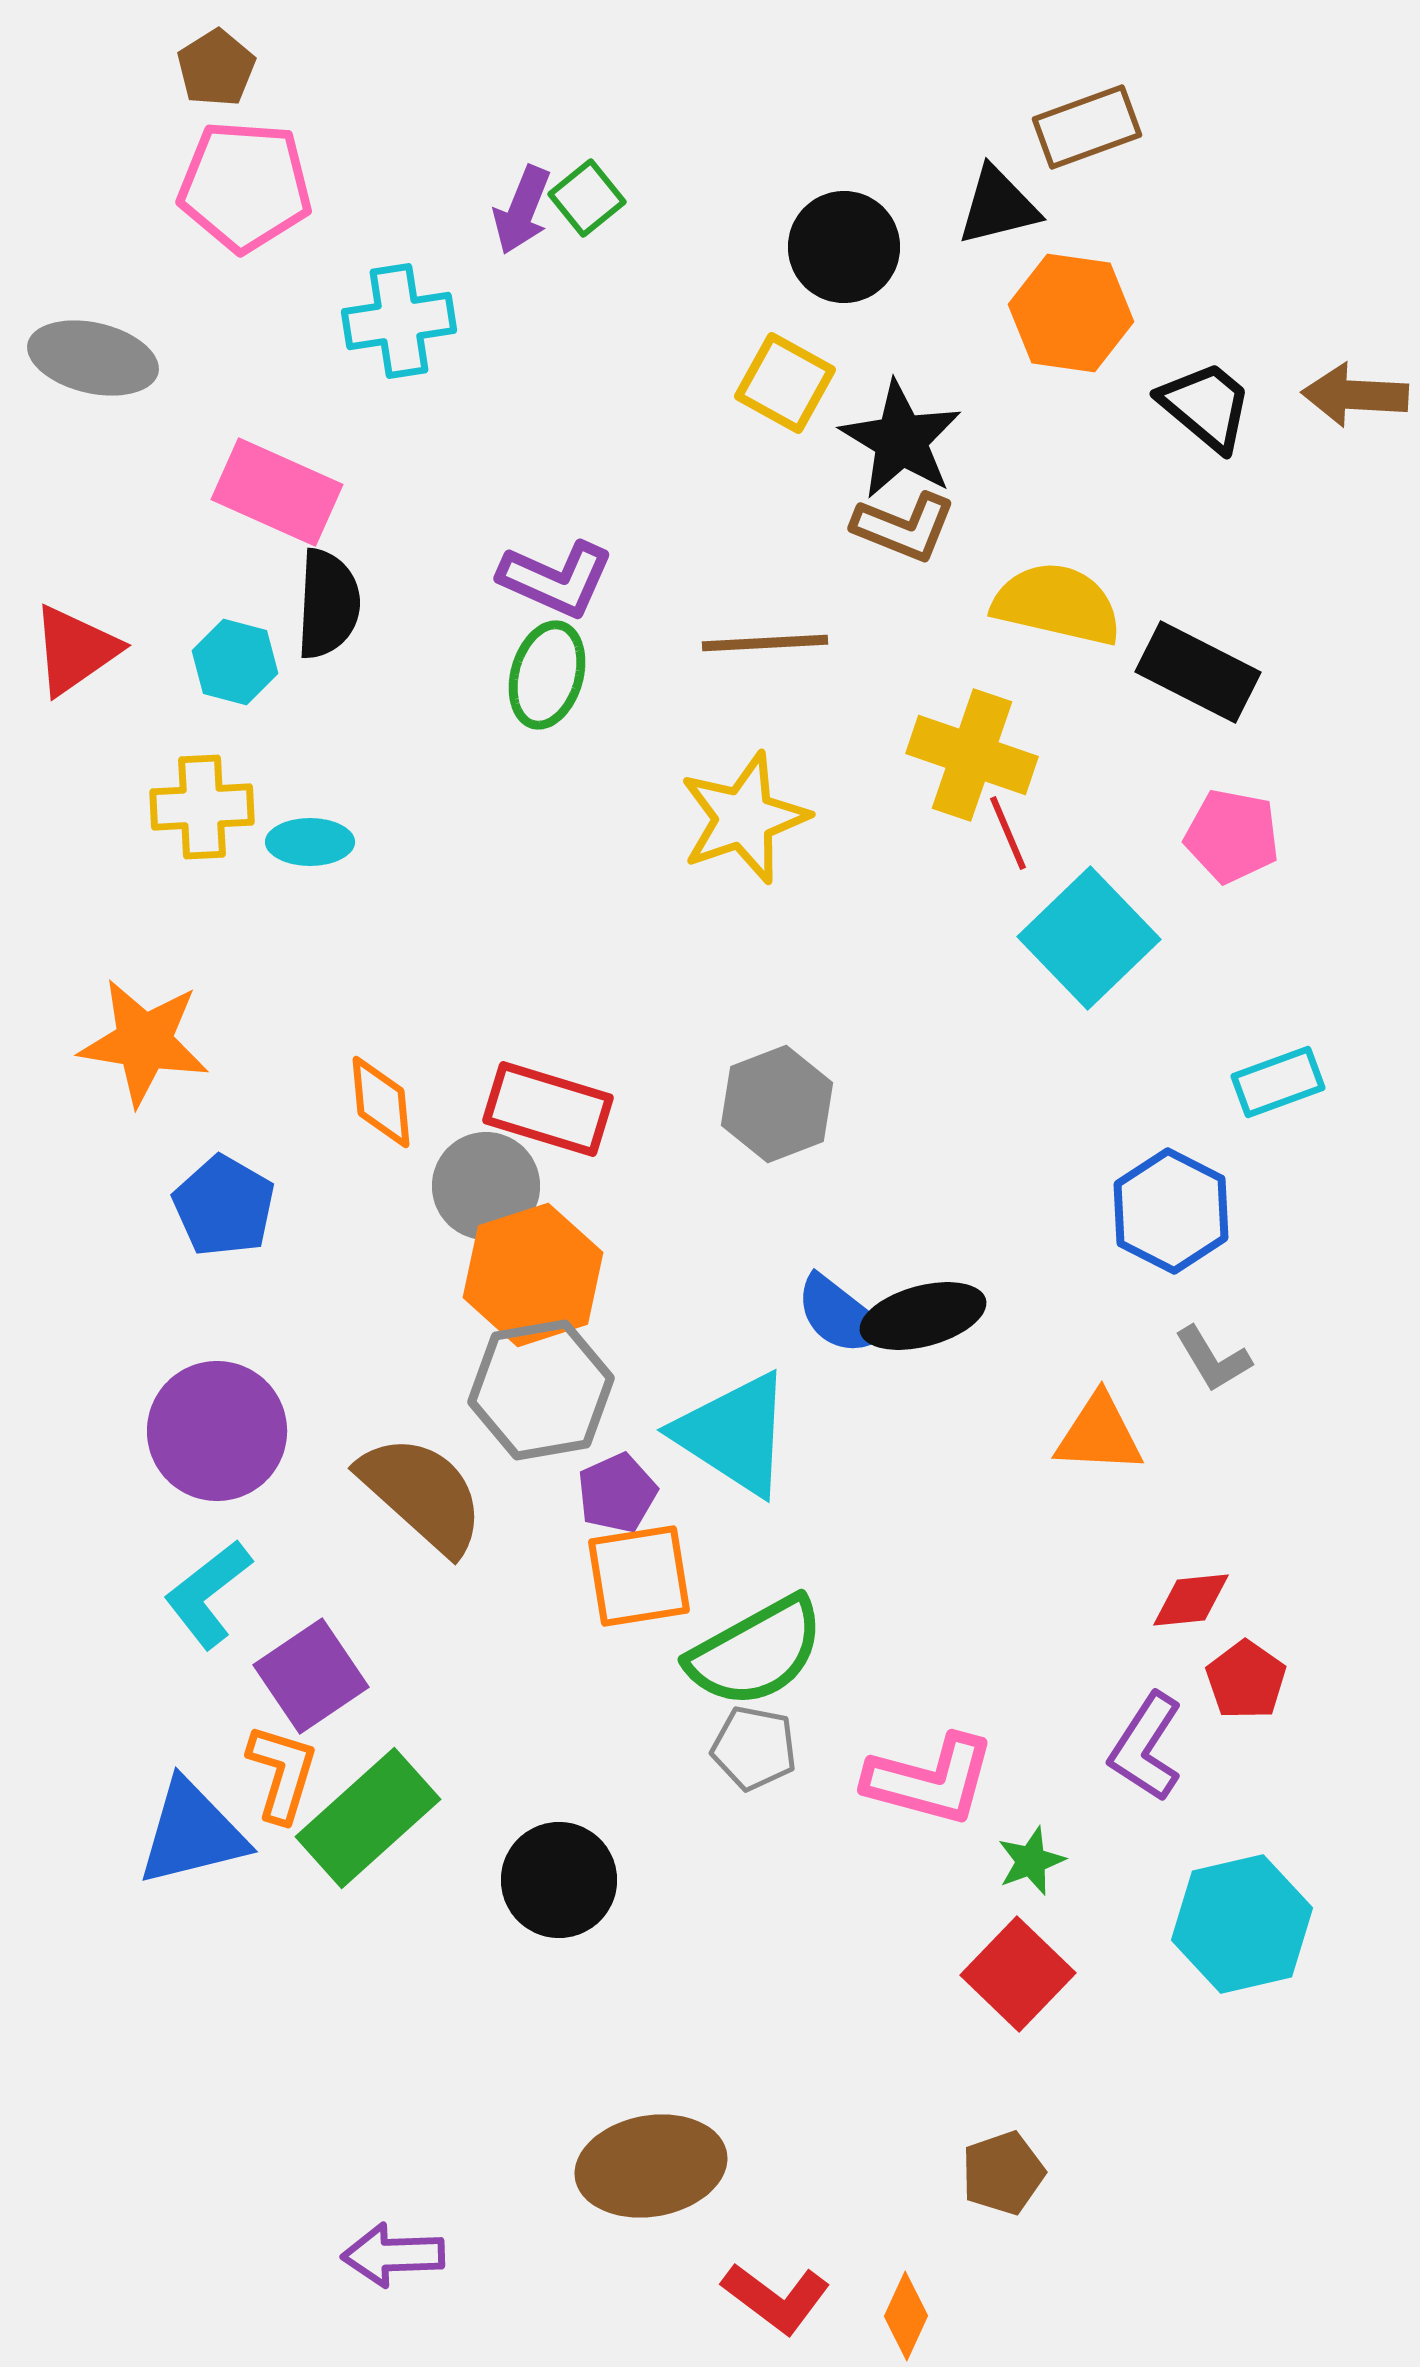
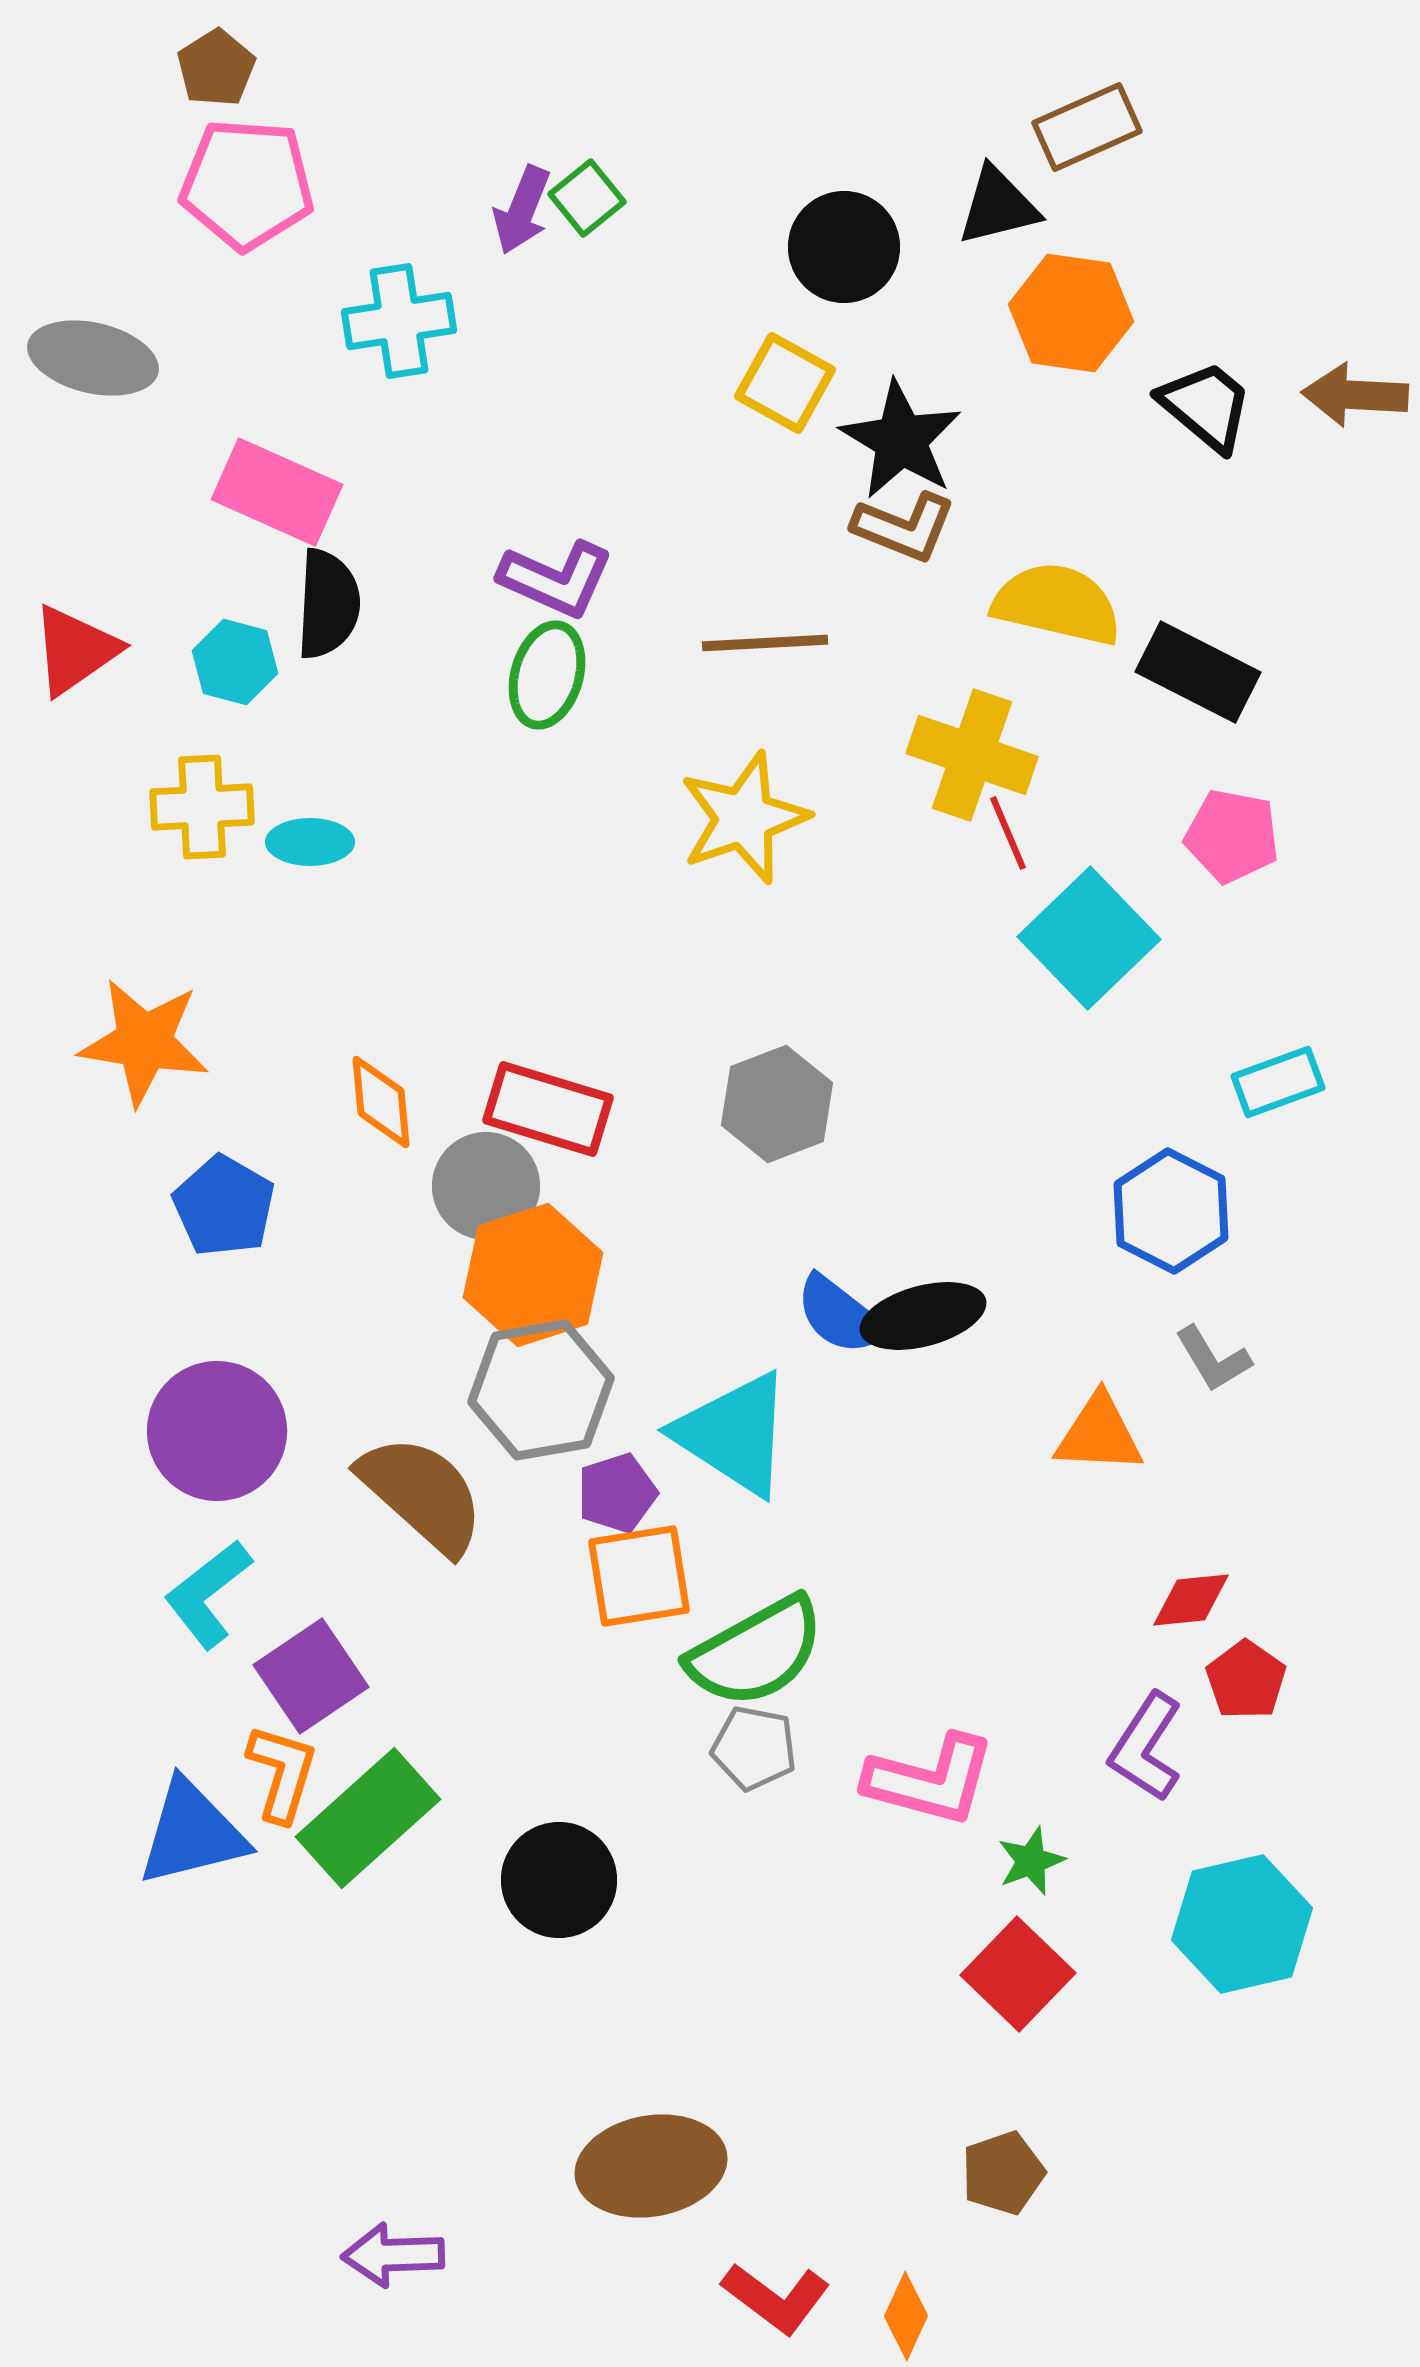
brown rectangle at (1087, 127): rotated 4 degrees counterclockwise
pink pentagon at (245, 186): moved 2 px right, 2 px up
purple pentagon at (617, 1493): rotated 6 degrees clockwise
